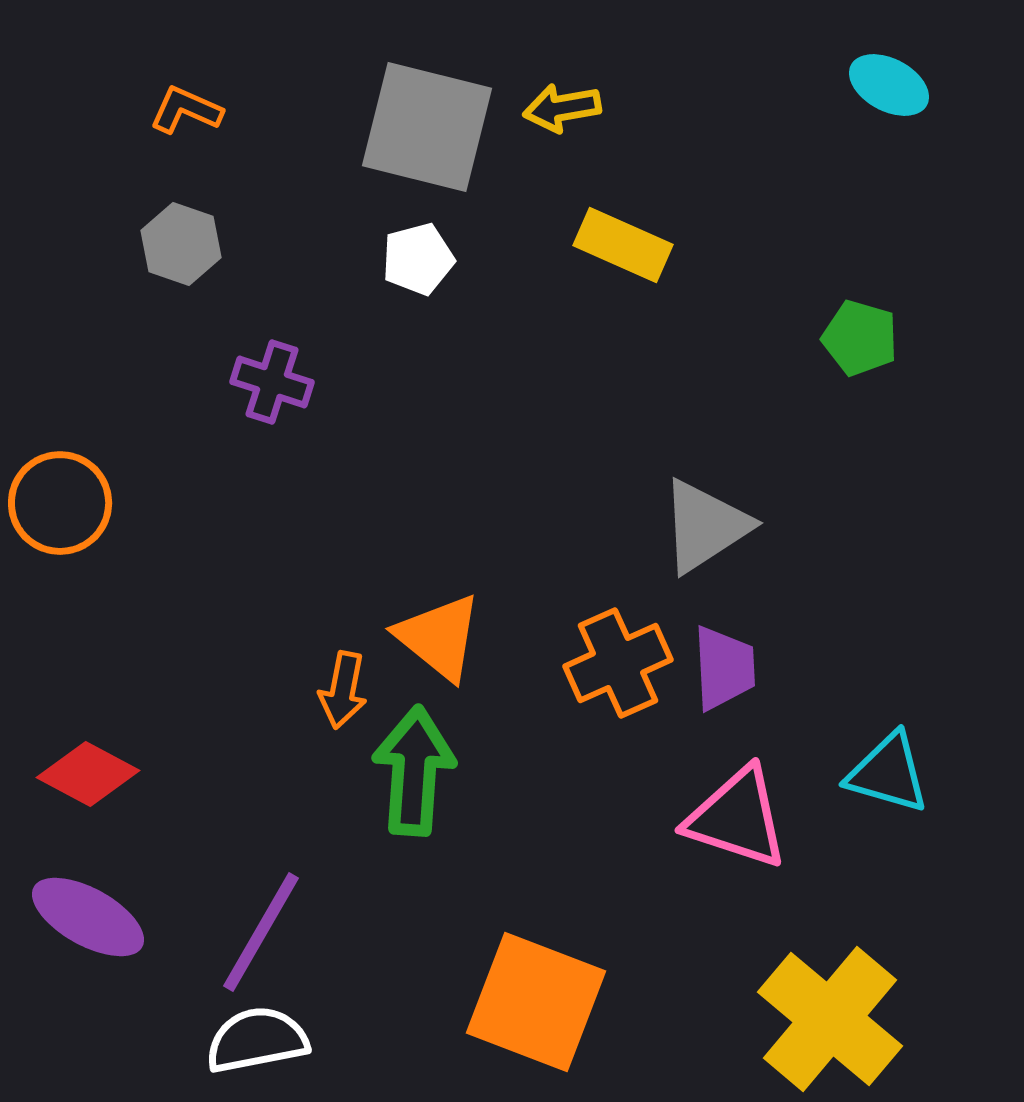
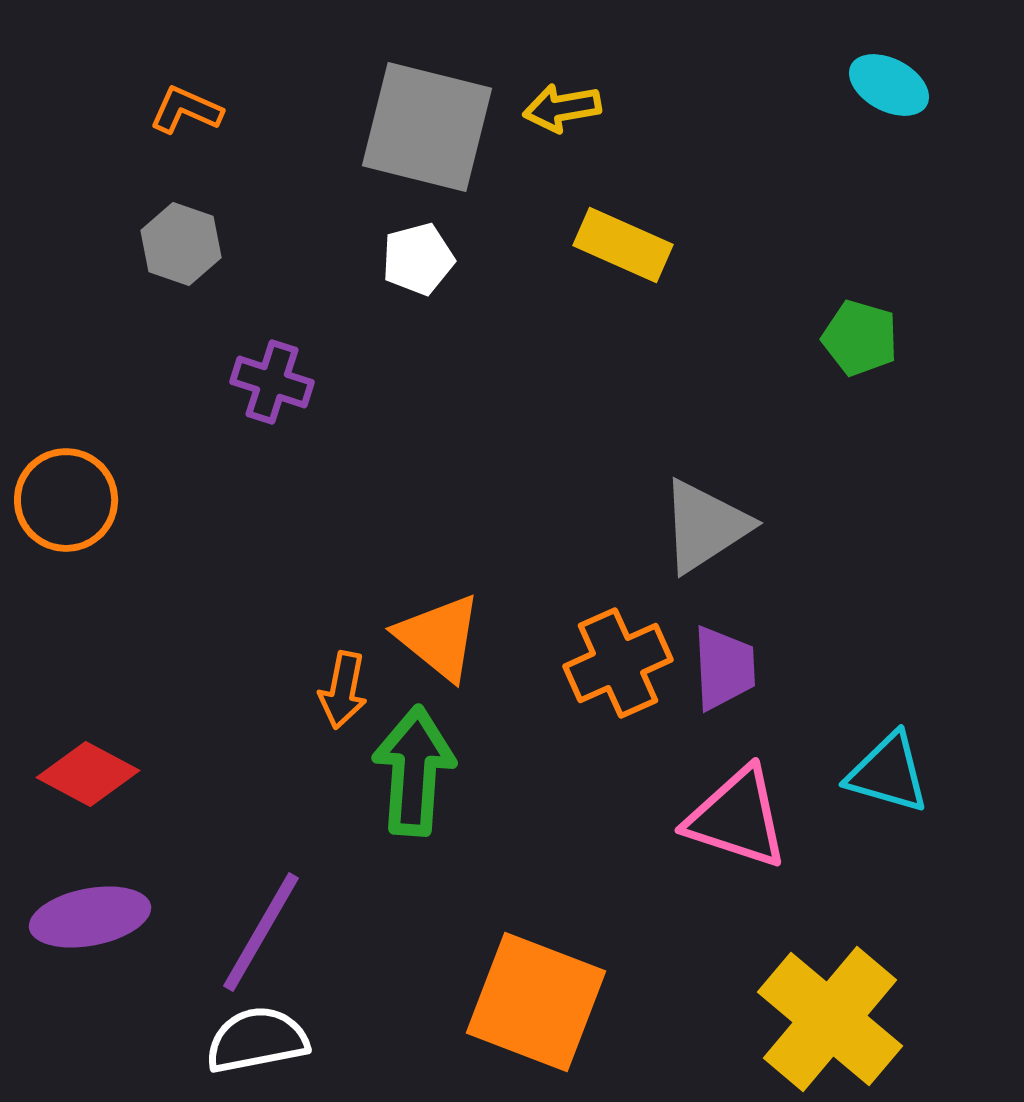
orange circle: moved 6 px right, 3 px up
purple ellipse: moved 2 px right; rotated 40 degrees counterclockwise
